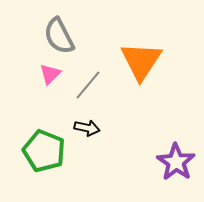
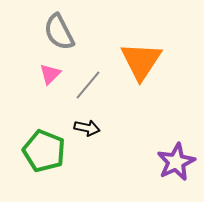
gray semicircle: moved 4 px up
purple star: rotated 12 degrees clockwise
